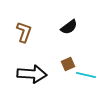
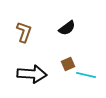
black semicircle: moved 2 px left, 1 px down
